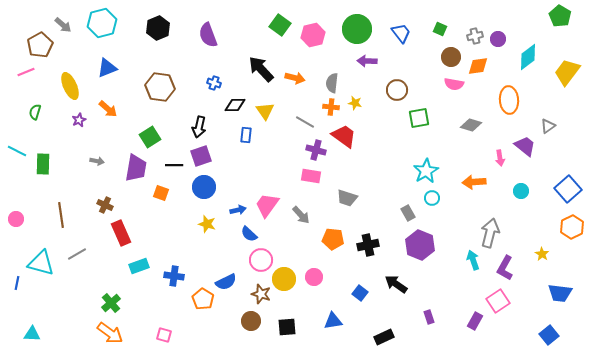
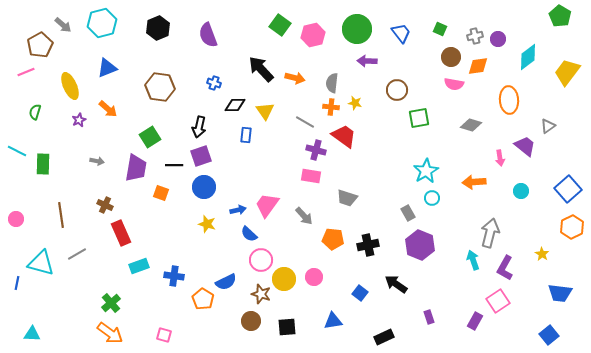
gray arrow at (301, 215): moved 3 px right, 1 px down
